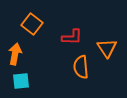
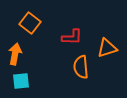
orange square: moved 2 px left, 1 px up
orange triangle: rotated 45 degrees clockwise
